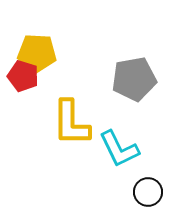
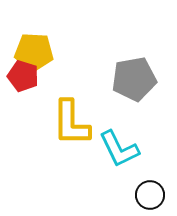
yellow pentagon: moved 3 px left, 1 px up
black circle: moved 2 px right, 3 px down
